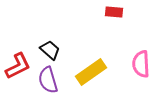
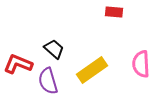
black trapezoid: moved 4 px right, 1 px up
red L-shape: moved 2 px up; rotated 132 degrees counterclockwise
yellow rectangle: moved 1 px right, 2 px up
purple semicircle: moved 1 px down
